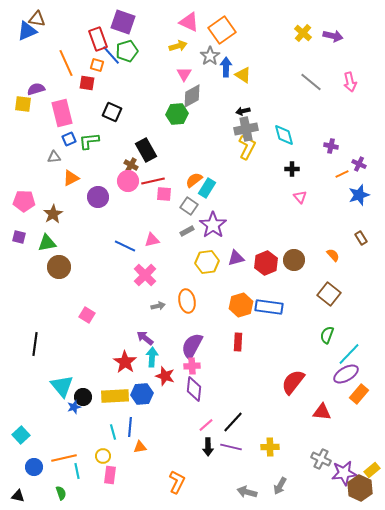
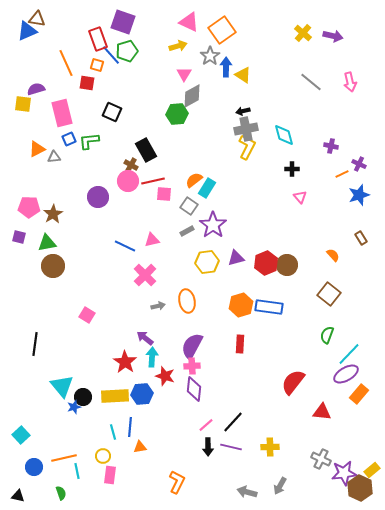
orange triangle at (71, 178): moved 34 px left, 29 px up
pink pentagon at (24, 201): moved 5 px right, 6 px down
brown circle at (294, 260): moved 7 px left, 5 px down
brown circle at (59, 267): moved 6 px left, 1 px up
red rectangle at (238, 342): moved 2 px right, 2 px down
